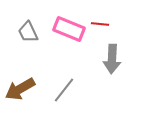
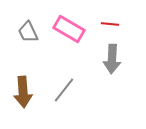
red line: moved 10 px right
pink rectangle: rotated 8 degrees clockwise
brown arrow: moved 3 px right, 3 px down; rotated 64 degrees counterclockwise
